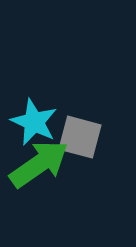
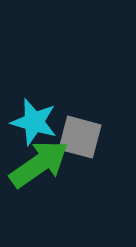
cyan star: rotated 9 degrees counterclockwise
